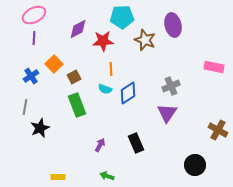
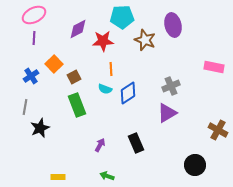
purple triangle: rotated 25 degrees clockwise
